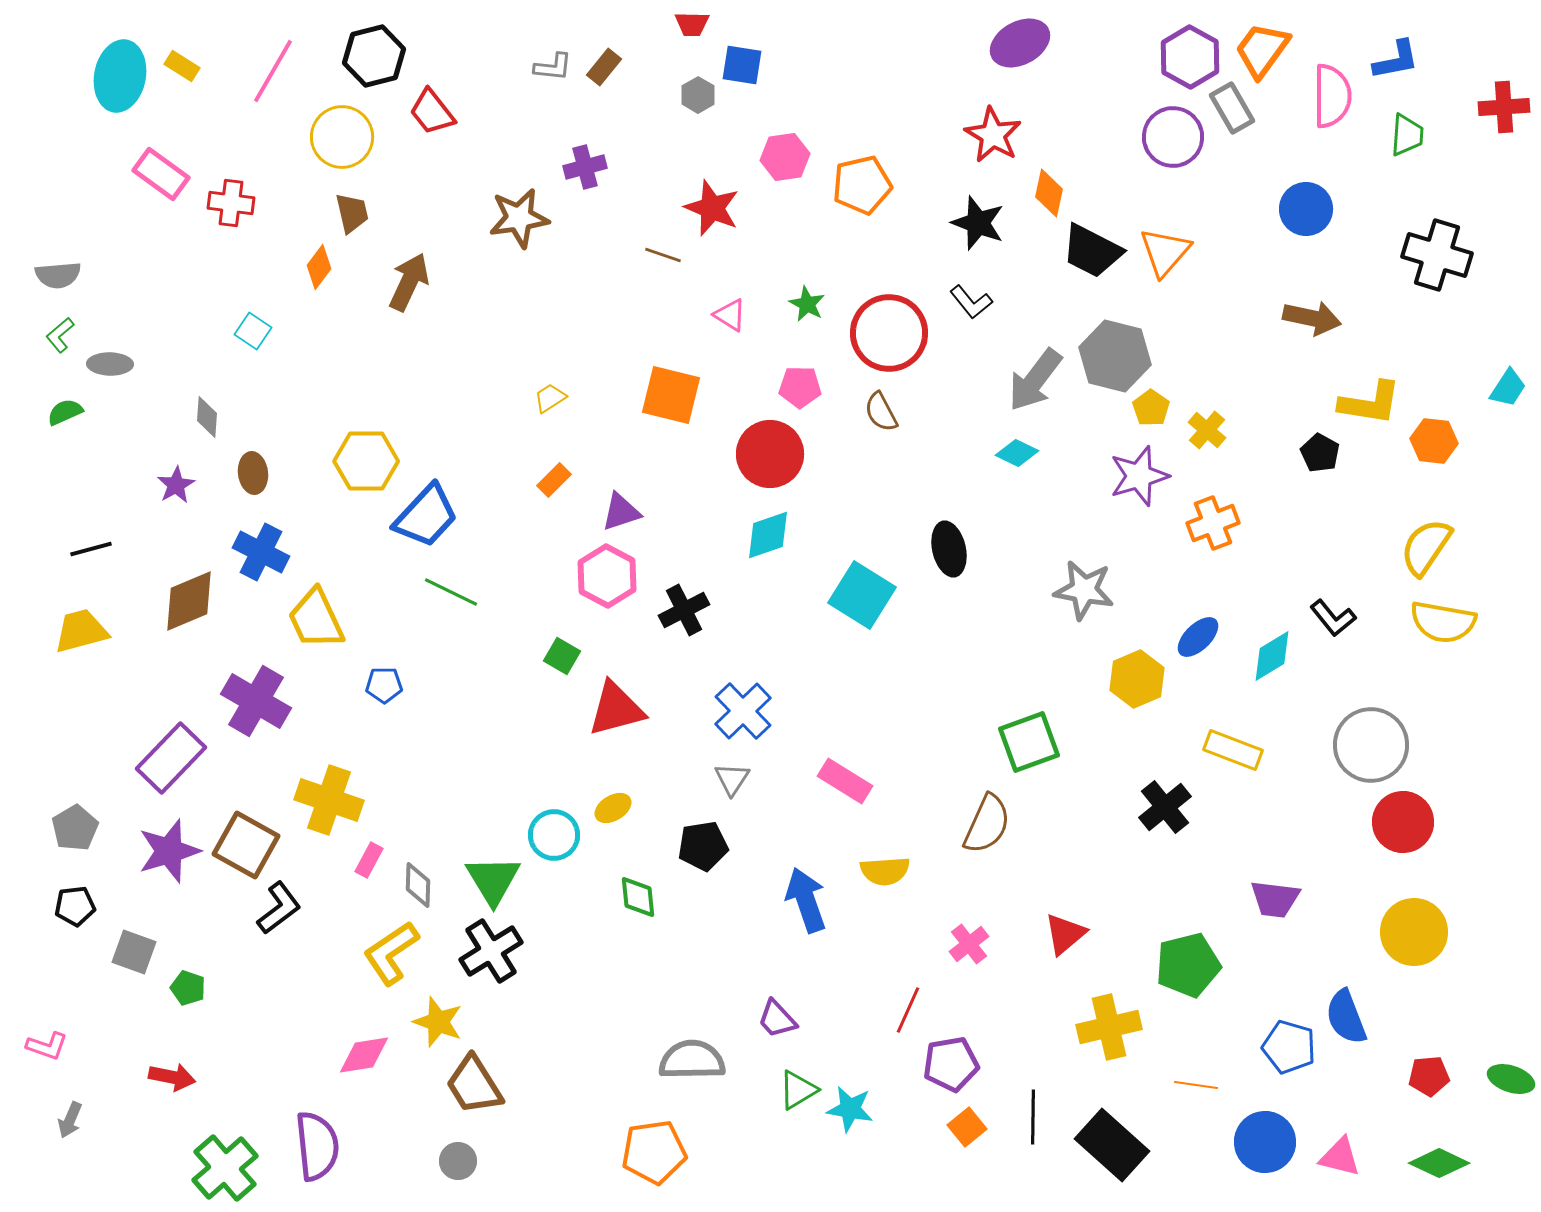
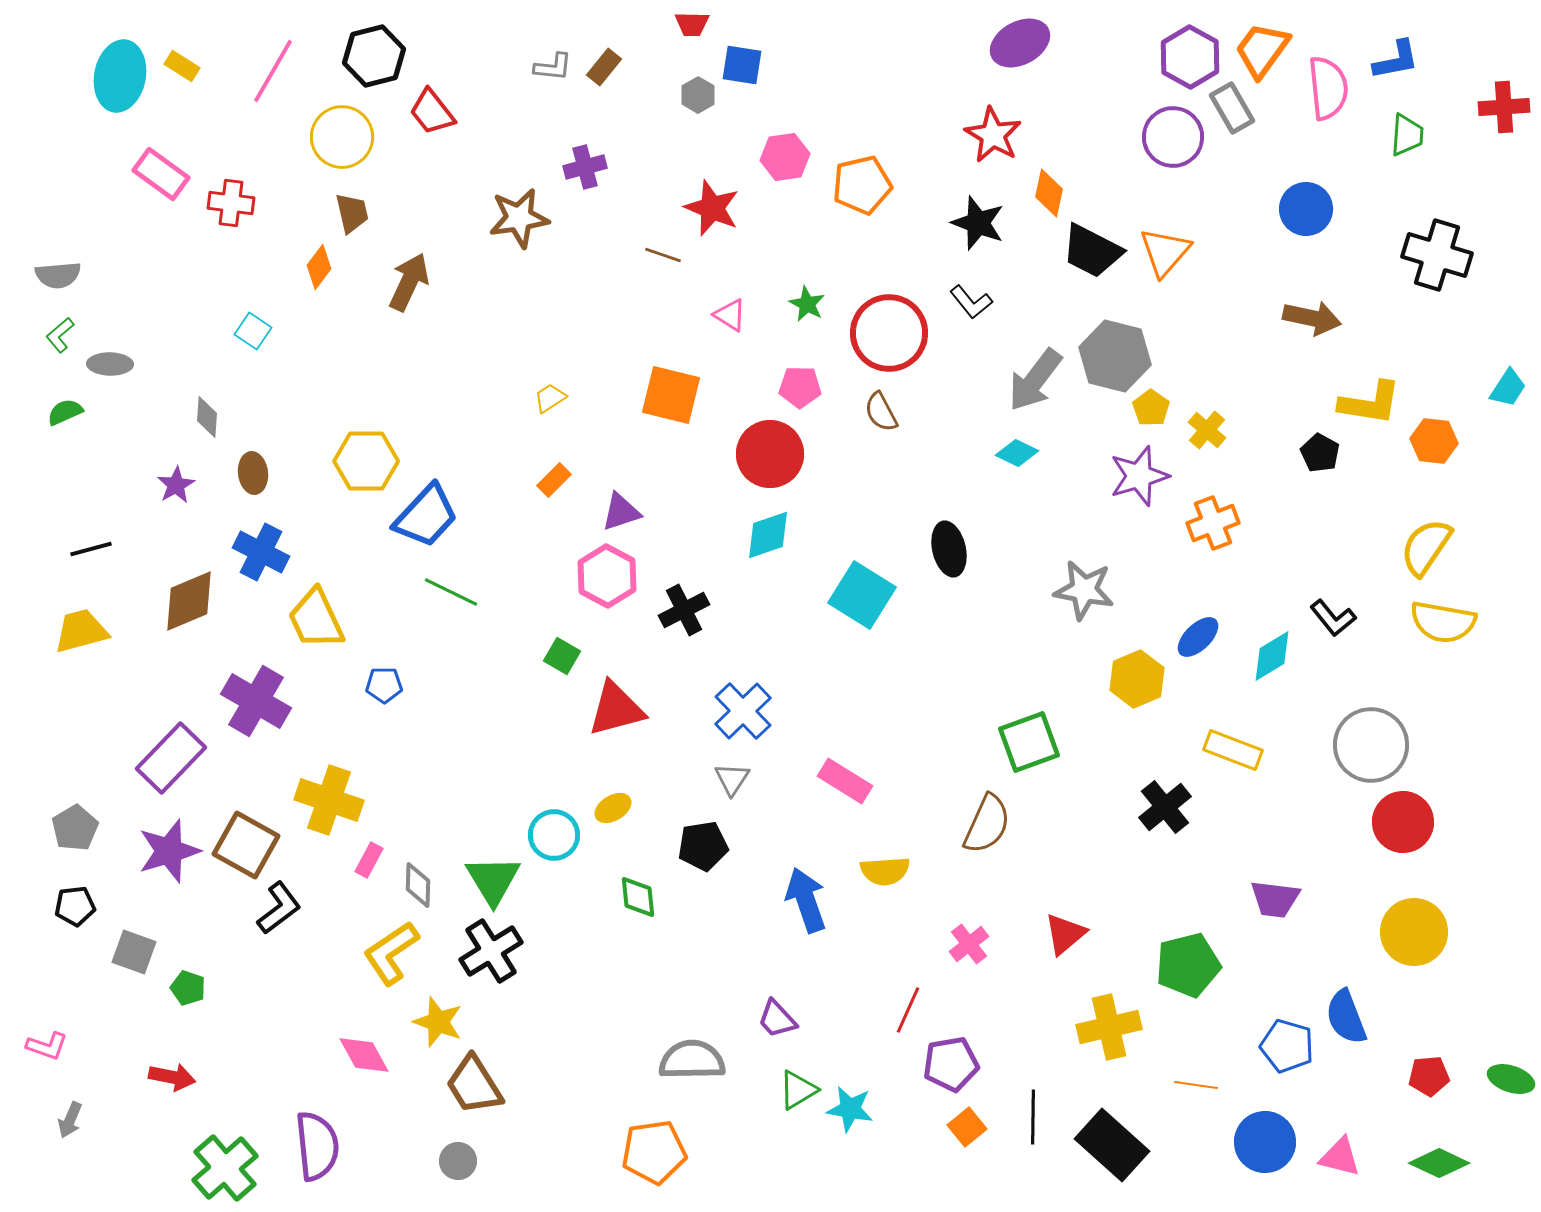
pink semicircle at (1332, 96): moved 4 px left, 8 px up; rotated 6 degrees counterclockwise
blue pentagon at (1289, 1047): moved 2 px left, 1 px up
pink diamond at (364, 1055): rotated 70 degrees clockwise
